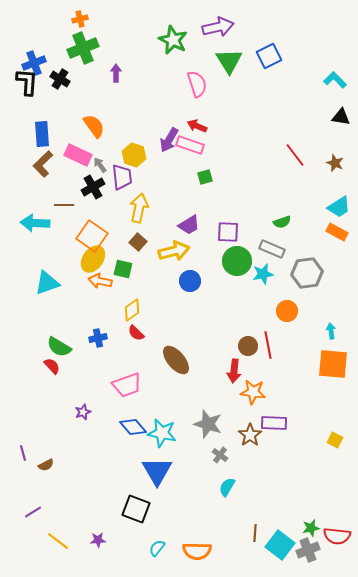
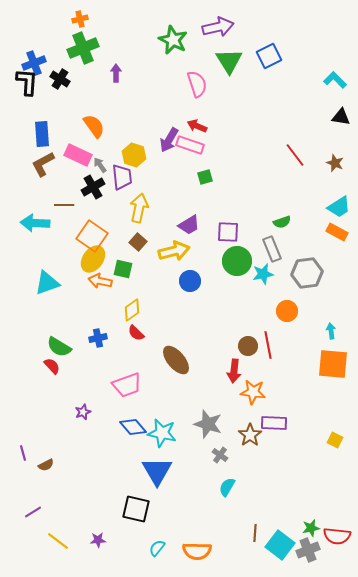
brown L-shape at (43, 164): rotated 16 degrees clockwise
gray rectangle at (272, 249): rotated 45 degrees clockwise
black square at (136, 509): rotated 8 degrees counterclockwise
